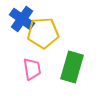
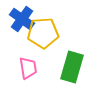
pink trapezoid: moved 4 px left, 1 px up
